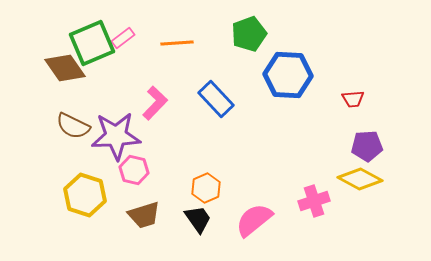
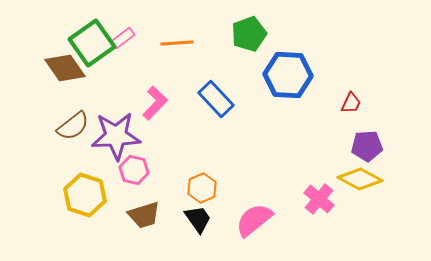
green square: rotated 12 degrees counterclockwise
red trapezoid: moved 2 px left, 4 px down; rotated 60 degrees counterclockwise
brown semicircle: rotated 64 degrees counterclockwise
orange hexagon: moved 4 px left
pink cross: moved 5 px right, 2 px up; rotated 32 degrees counterclockwise
